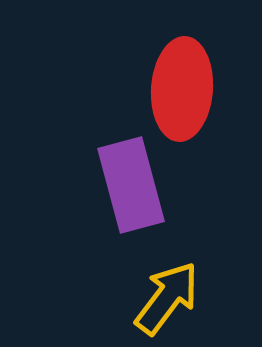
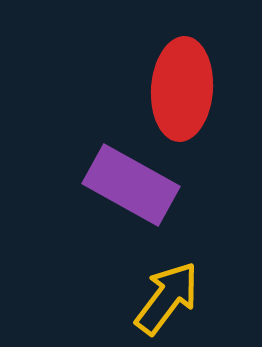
purple rectangle: rotated 46 degrees counterclockwise
